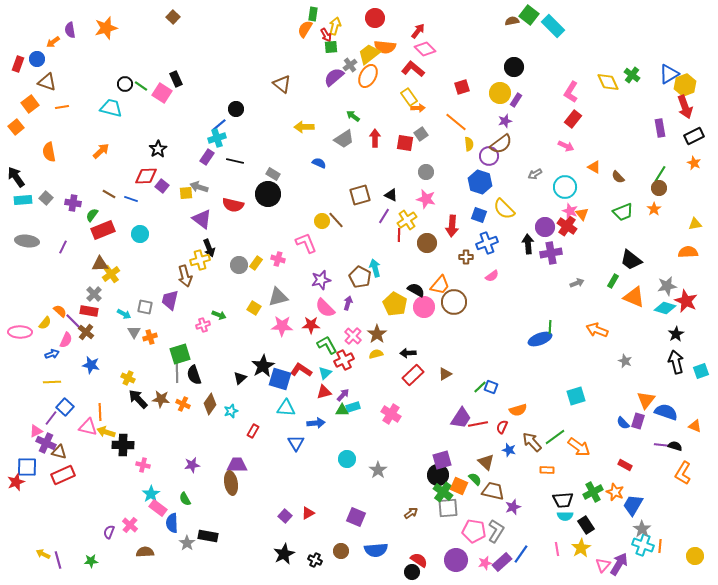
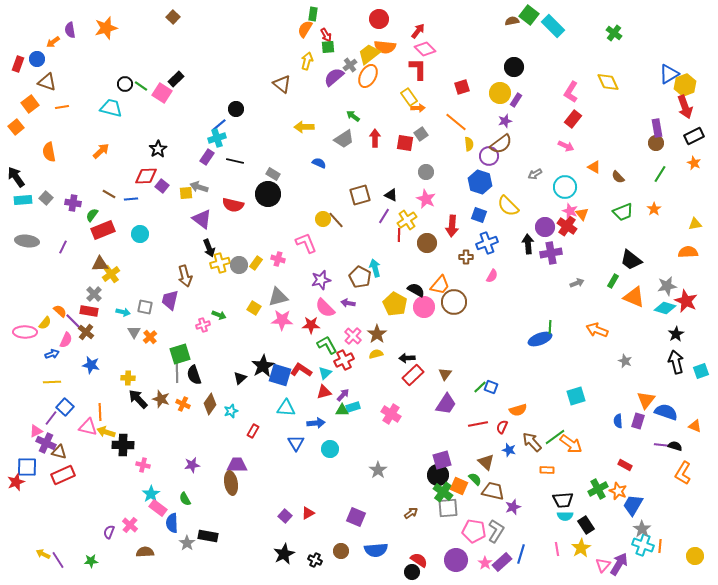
red circle at (375, 18): moved 4 px right, 1 px down
yellow arrow at (335, 26): moved 28 px left, 35 px down
green square at (331, 47): moved 3 px left
red L-shape at (413, 69): moved 5 px right; rotated 50 degrees clockwise
green cross at (632, 75): moved 18 px left, 42 px up
black rectangle at (176, 79): rotated 70 degrees clockwise
purple rectangle at (660, 128): moved 3 px left
brown circle at (659, 188): moved 3 px left, 45 px up
blue line at (131, 199): rotated 24 degrees counterclockwise
pink star at (426, 199): rotated 12 degrees clockwise
yellow semicircle at (504, 209): moved 4 px right, 3 px up
yellow circle at (322, 221): moved 1 px right, 2 px up
yellow cross at (200, 260): moved 20 px right, 3 px down
pink semicircle at (492, 276): rotated 24 degrees counterclockwise
purple arrow at (348, 303): rotated 96 degrees counterclockwise
cyan arrow at (124, 314): moved 1 px left, 2 px up; rotated 16 degrees counterclockwise
pink star at (282, 326): moved 6 px up
pink ellipse at (20, 332): moved 5 px right
orange cross at (150, 337): rotated 24 degrees counterclockwise
black arrow at (408, 353): moved 1 px left, 5 px down
brown triangle at (445, 374): rotated 24 degrees counterclockwise
yellow cross at (128, 378): rotated 24 degrees counterclockwise
blue square at (280, 379): moved 4 px up
brown star at (161, 399): rotated 12 degrees clockwise
purple trapezoid at (461, 418): moved 15 px left, 14 px up
blue semicircle at (623, 423): moved 5 px left, 2 px up; rotated 40 degrees clockwise
orange arrow at (579, 447): moved 8 px left, 3 px up
cyan circle at (347, 459): moved 17 px left, 10 px up
green cross at (593, 492): moved 5 px right, 3 px up
orange star at (615, 492): moved 3 px right, 1 px up
blue line at (521, 554): rotated 18 degrees counterclockwise
purple line at (58, 560): rotated 18 degrees counterclockwise
pink star at (485, 563): rotated 24 degrees counterclockwise
